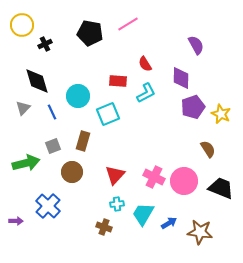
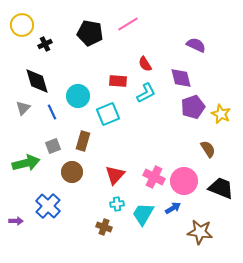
purple semicircle: rotated 36 degrees counterclockwise
purple diamond: rotated 15 degrees counterclockwise
blue arrow: moved 4 px right, 15 px up
